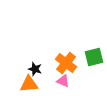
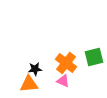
black star: rotated 24 degrees counterclockwise
